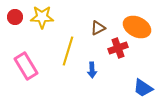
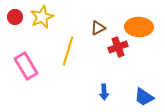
yellow star: rotated 25 degrees counterclockwise
orange ellipse: moved 2 px right; rotated 24 degrees counterclockwise
red cross: moved 1 px up
blue arrow: moved 12 px right, 22 px down
blue trapezoid: moved 1 px right, 9 px down
